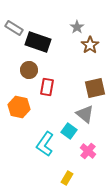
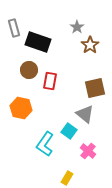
gray rectangle: rotated 42 degrees clockwise
red rectangle: moved 3 px right, 6 px up
orange hexagon: moved 2 px right, 1 px down
